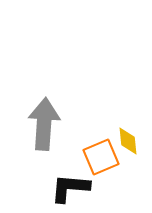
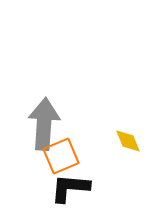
yellow diamond: rotated 16 degrees counterclockwise
orange square: moved 40 px left, 1 px up
